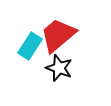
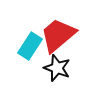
black star: moved 2 px left
